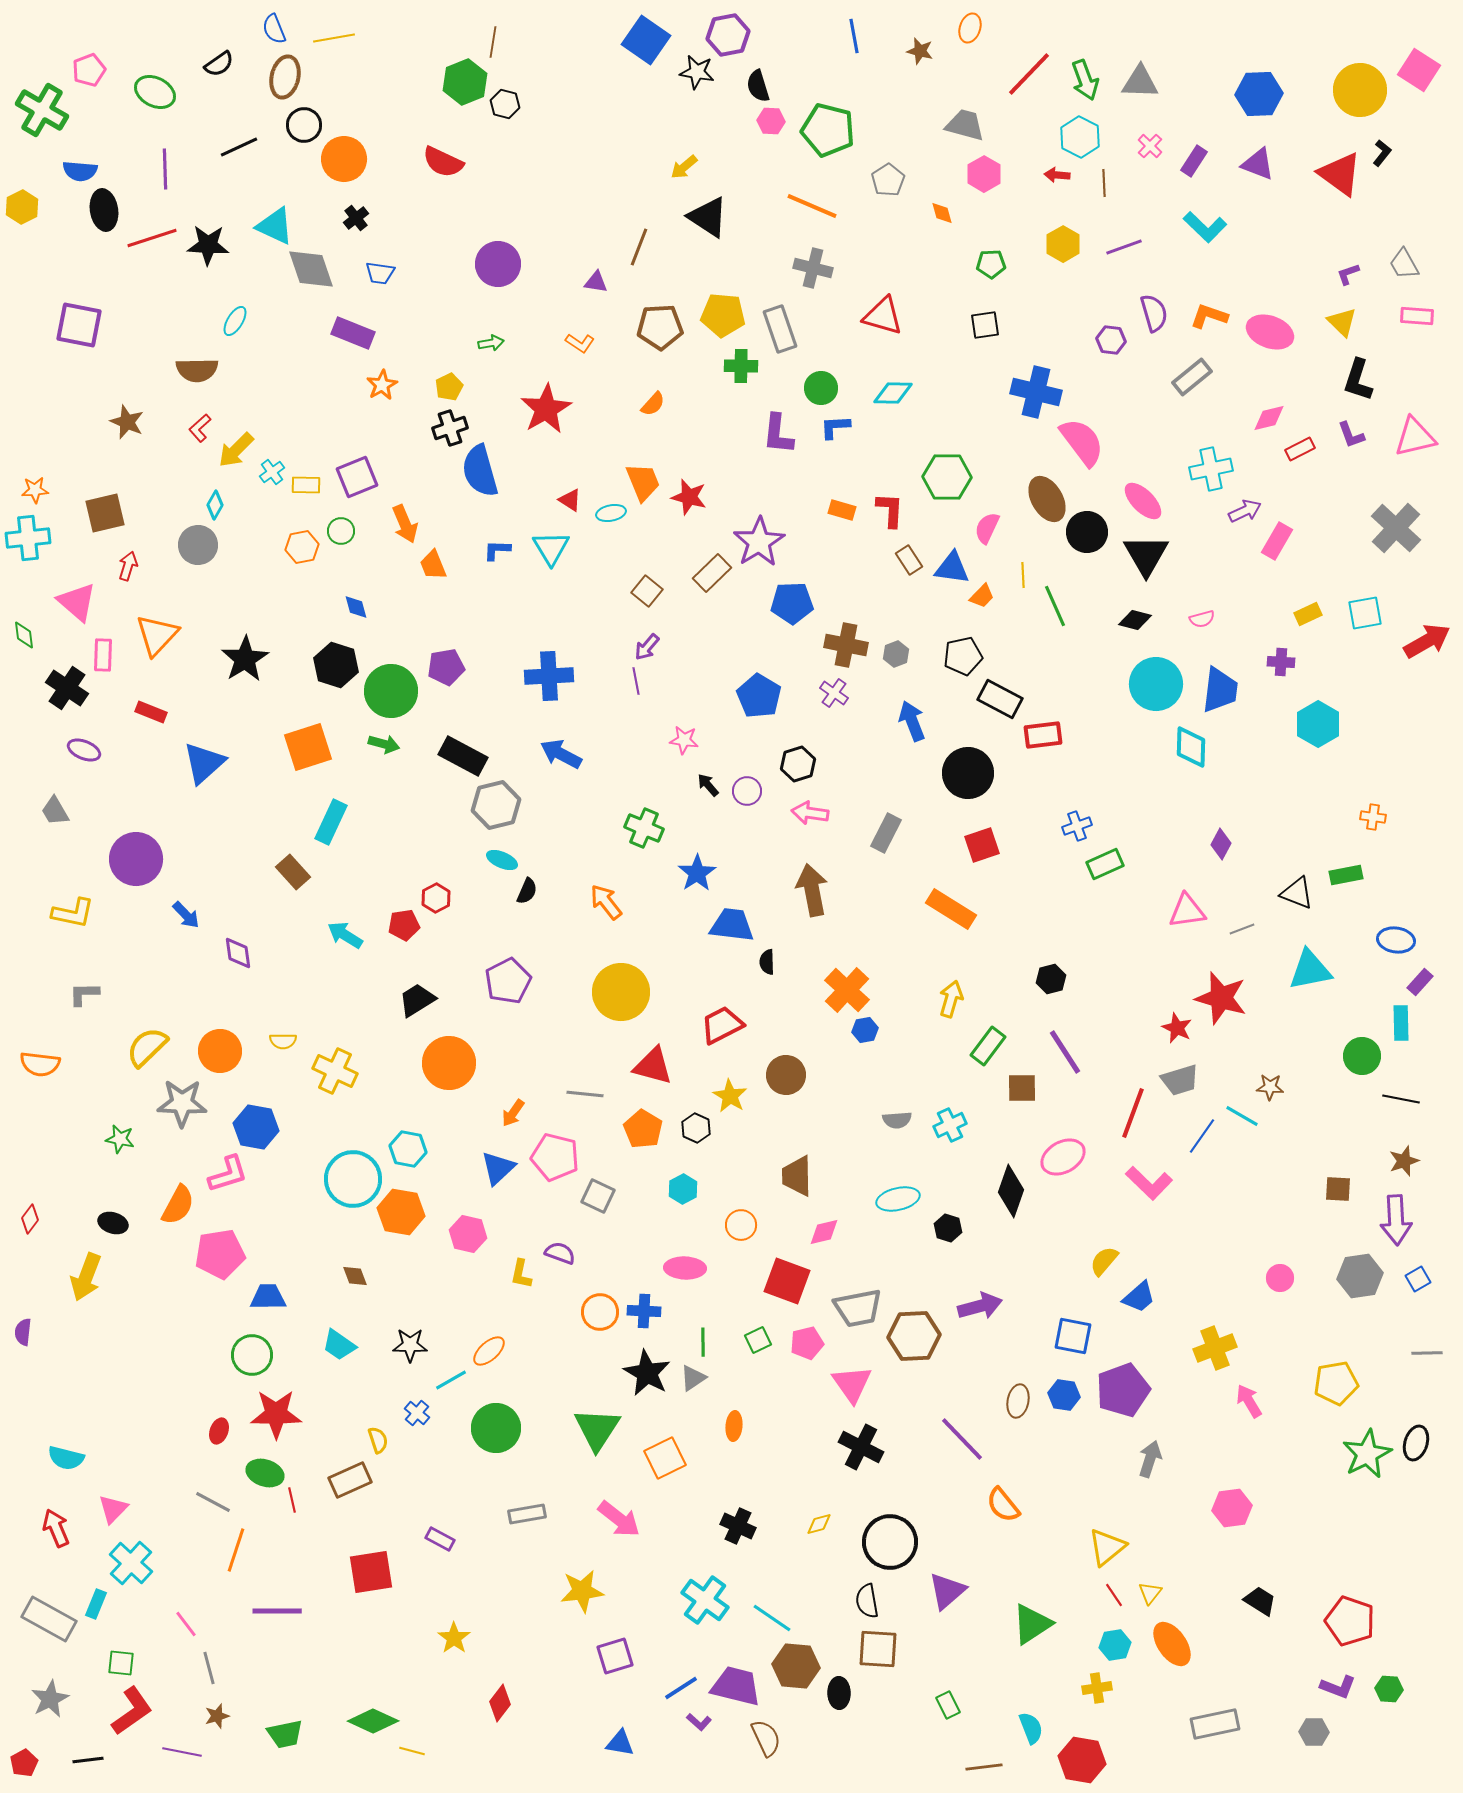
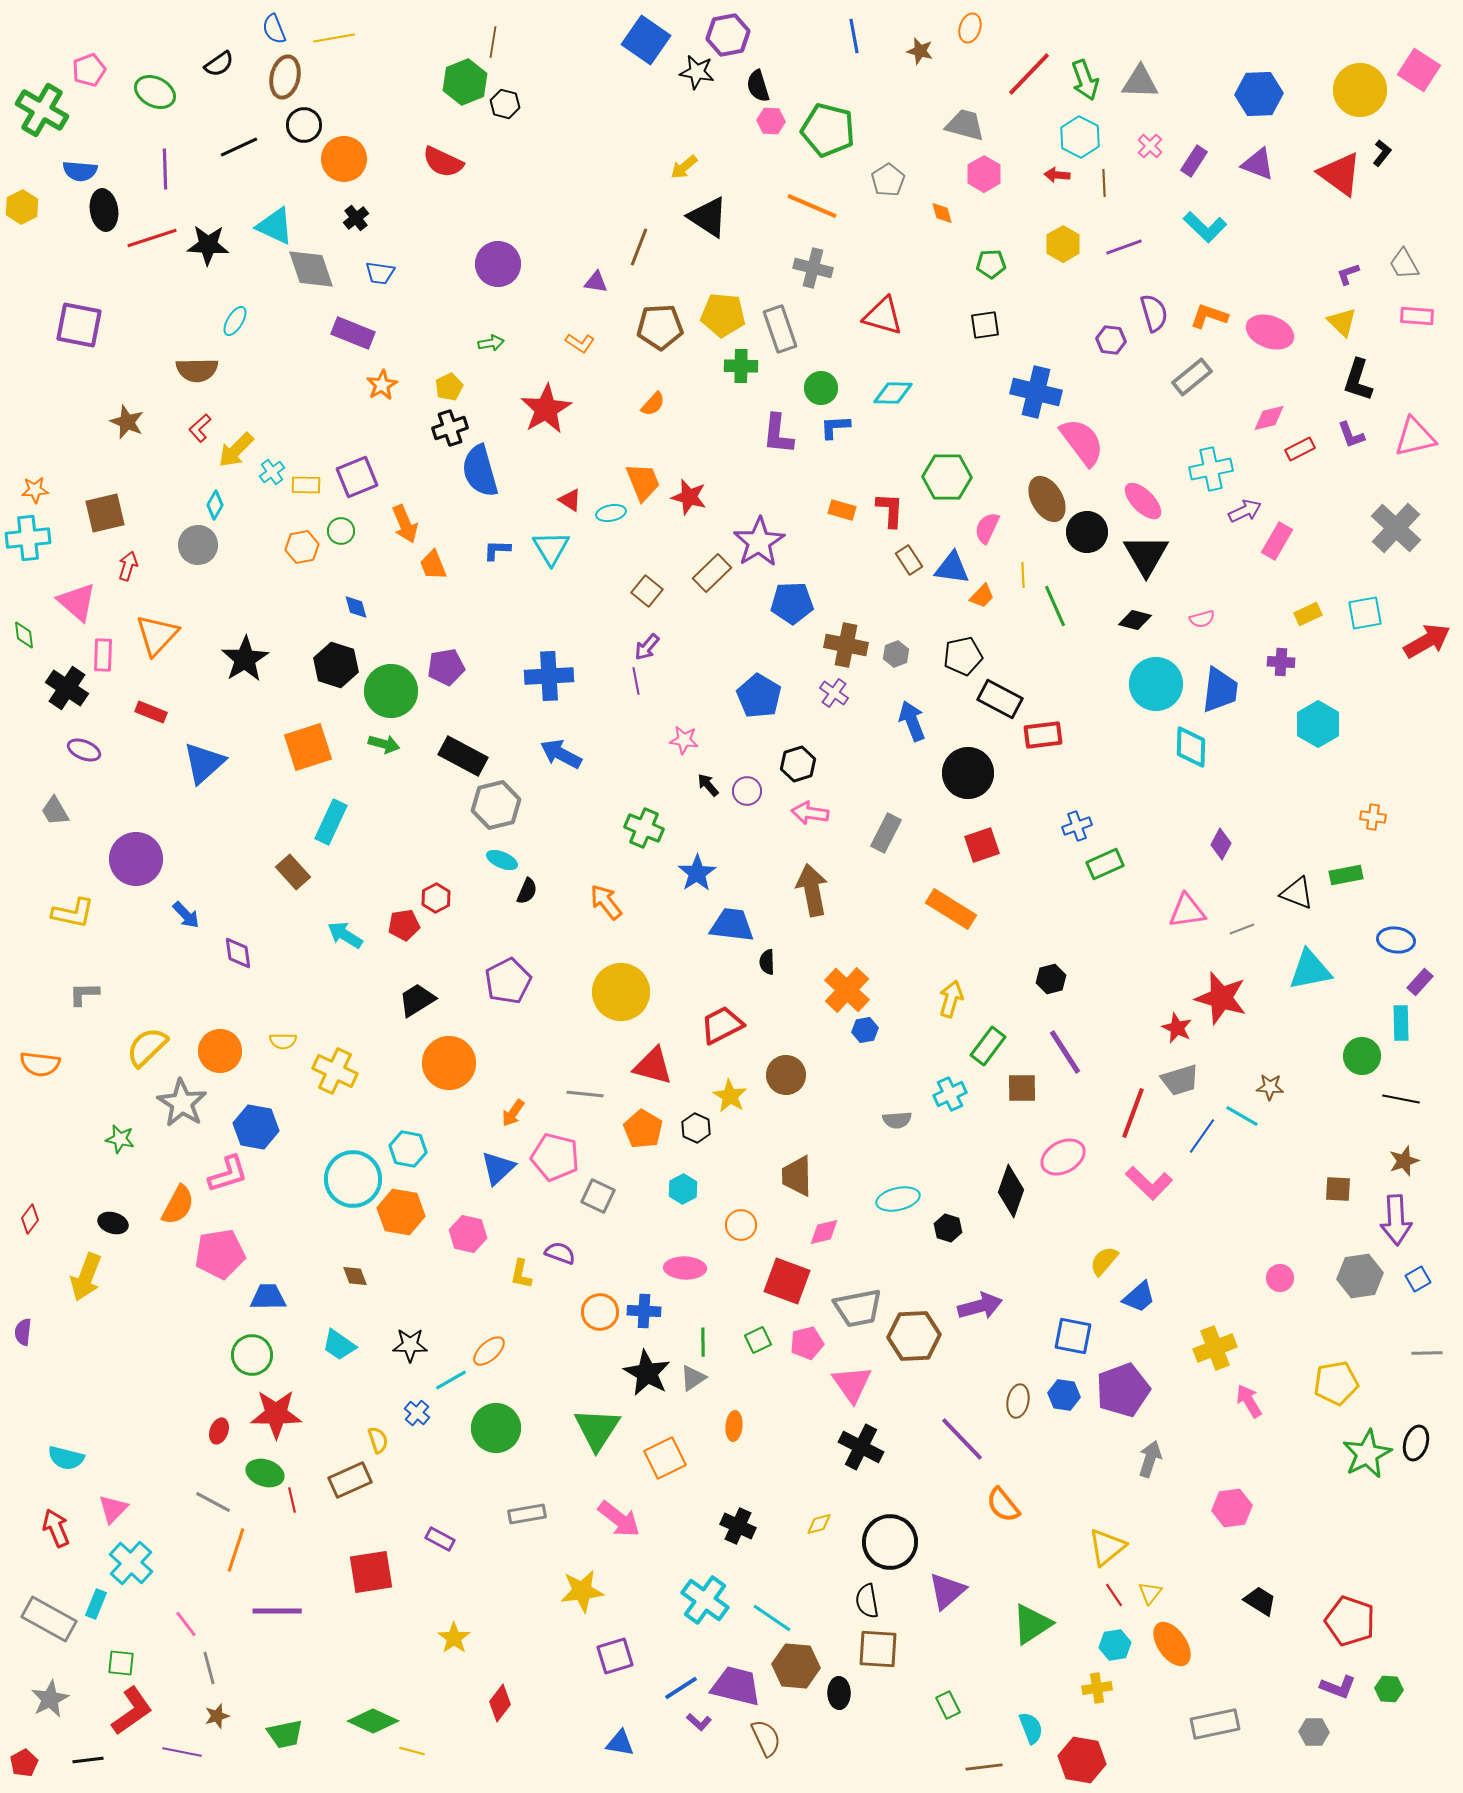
gray star at (182, 1103): rotated 30 degrees clockwise
cyan cross at (950, 1125): moved 31 px up
